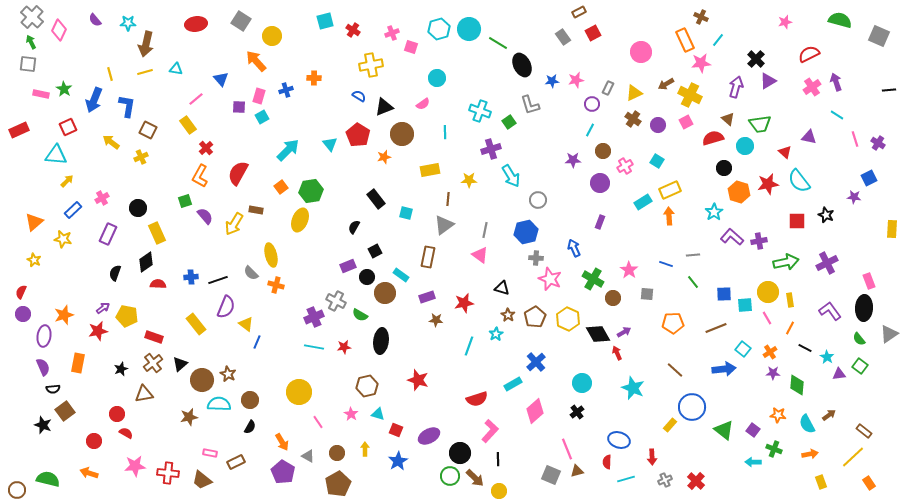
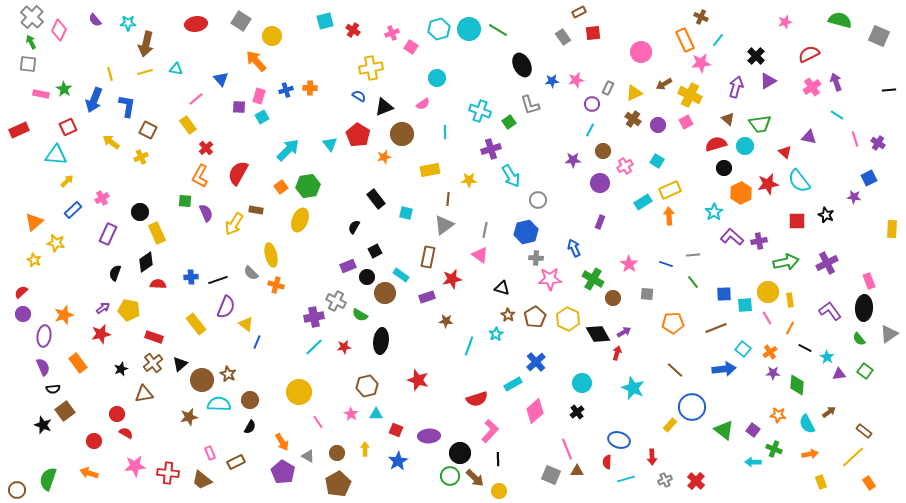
red square at (593, 33): rotated 21 degrees clockwise
green line at (498, 43): moved 13 px up
pink square at (411, 47): rotated 16 degrees clockwise
black cross at (756, 59): moved 3 px up
yellow cross at (371, 65): moved 3 px down
orange cross at (314, 78): moved 4 px left, 10 px down
brown arrow at (666, 84): moved 2 px left
red semicircle at (713, 138): moved 3 px right, 6 px down
green hexagon at (311, 191): moved 3 px left, 5 px up
orange hexagon at (739, 192): moved 2 px right, 1 px down; rotated 15 degrees clockwise
green square at (185, 201): rotated 24 degrees clockwise
black circle at (138, 208): moved 2 px right, 4 px down
purple semicircle at (205, 216): moved 1 px right, 3 px up; rotated 18 degrees clockwise
yellow star at (63, 239): moved 7 px left, 4 px down
pink star at (629, 270): moved 6 px up
pink star at (550, 279): rotated 25 degrees counterclockwise
red semicircle at (21, 292): rotated 24 degrees clockwise
red star at (464, 303): moved 12 px left, 24 px up
yellow pentagon at (127, 316): moved 2 px right, 6 px up
purple cross at (314, 317): rotated 12 degrees clockwise
brown star at (436, 320): moved 10 px right, 1 px down
red star at (98, 331): moved 3 px right, 3 px down
cyan line at (314, 347): rotated 54 degrees counterclockwise
red arrow at (617, 353): rotated 40 degrees clockwise
orange rectangle at (78, 363): rotated 48 degrees counterclockwise
green square at (860, 366): moved 5 px right, 5 px down
cyan triangle at (378, 414): moved 2 px left; rotated 16 degrees counterclockwise
brown arrow at (829, 415): moved 3 px up
purple ellipse at (429, 436): rotated 25 degrees clockwise
pink rectangle at (210, 453): rotated 56 degrees clockwise
brown triangle at (577, 471): rotated 16 degrees clockwise
green semicircle at (48, 479): rotated 85 degrees counterclockwise
